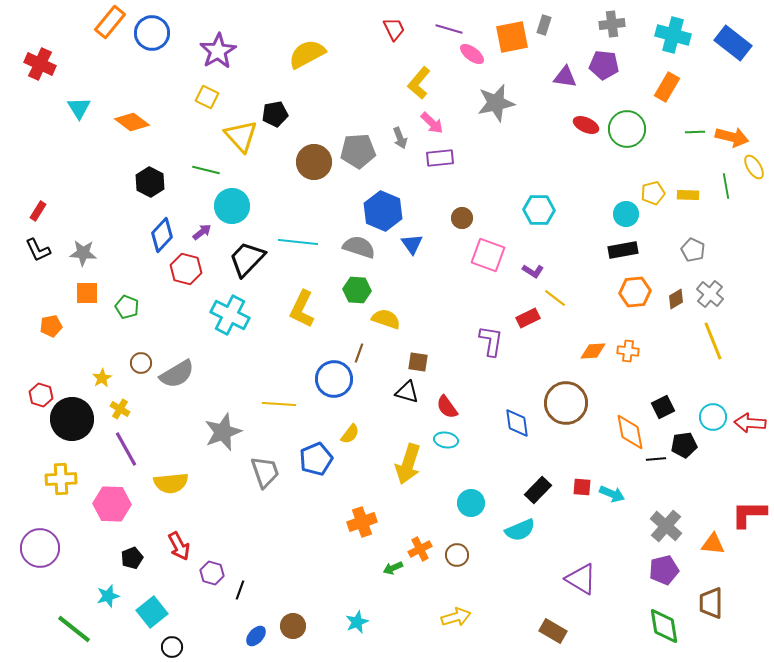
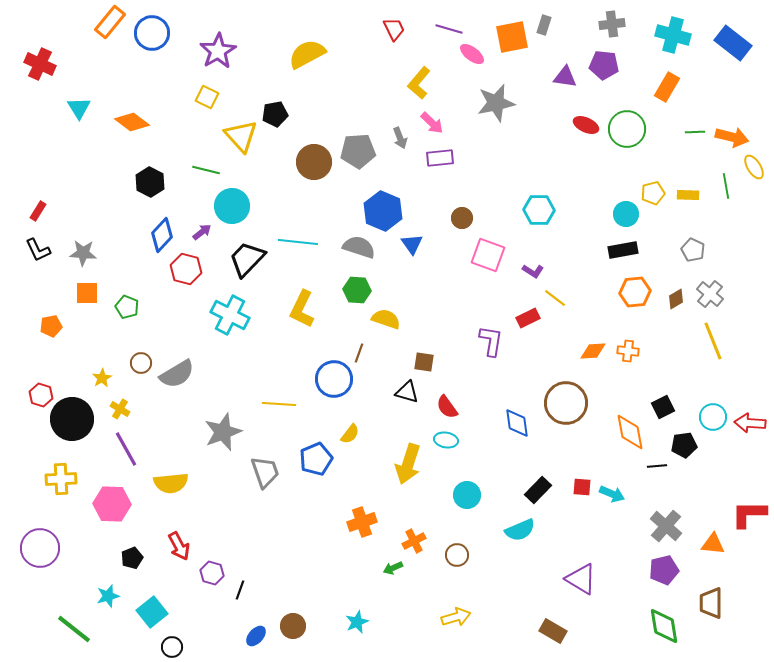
brown square at (418, 362): moved 6 px right
black line at (656, 459): moved 1 px right, 7 px down
cyan circle at (471, 503): moved 4 px left, 8 px up
orange cross at (420, 549): moved 6 px left, 8 px up
